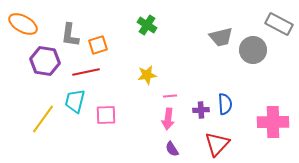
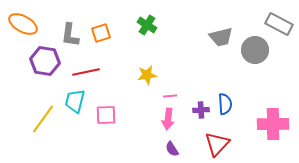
orange square: moved 3 px right, 12 px up
gray circle: moved 2 px right
pink cross: moved 2 px down
